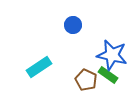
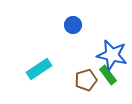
cyan rectangle: moved 2 px down
green rectangle: rotated 18 degrees clockwise
brown pentagon: rotated 30 degrees clockwise
